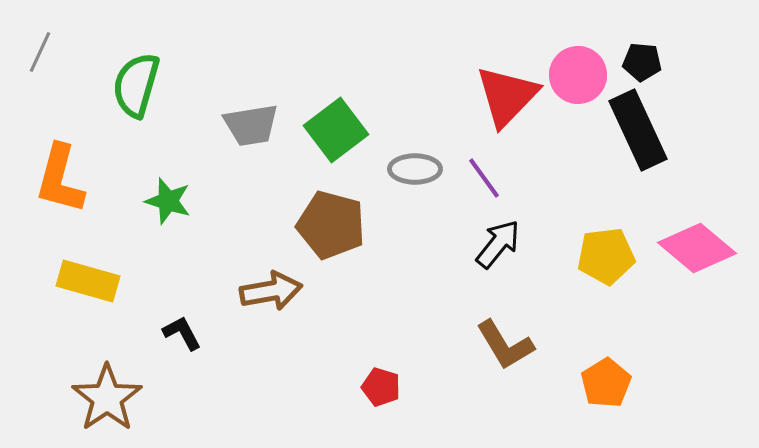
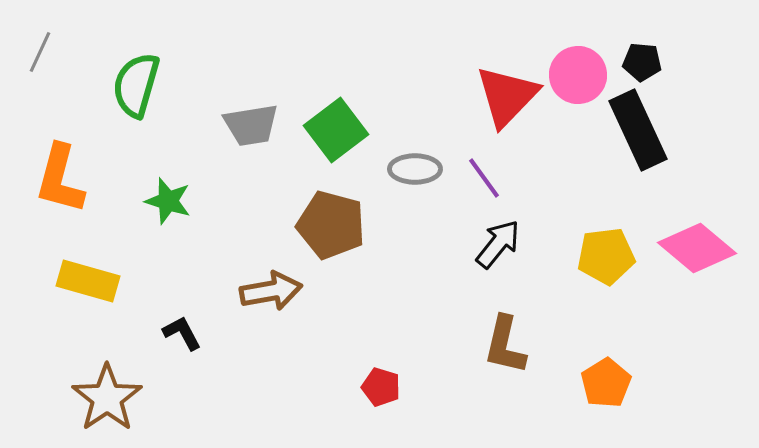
brown L-shape: rotated 44 degrees clockwise
